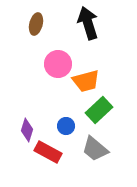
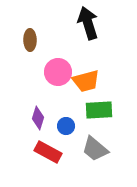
brown ellipse: moved 6 px left, 16 px down; rotated 15 degrees counterclockwise
pink circle: moved 8 px down
green rectangle: rotated 40 degrees clockwise
purple diamond: moved 11 px right, 12 px up
